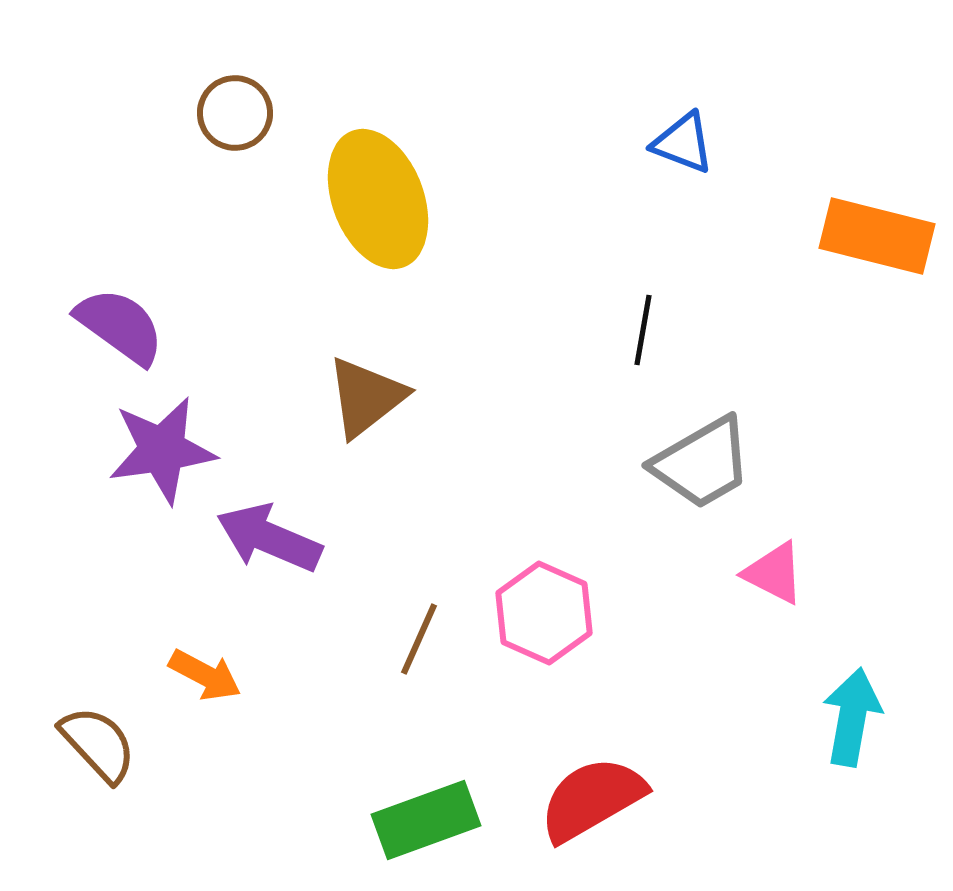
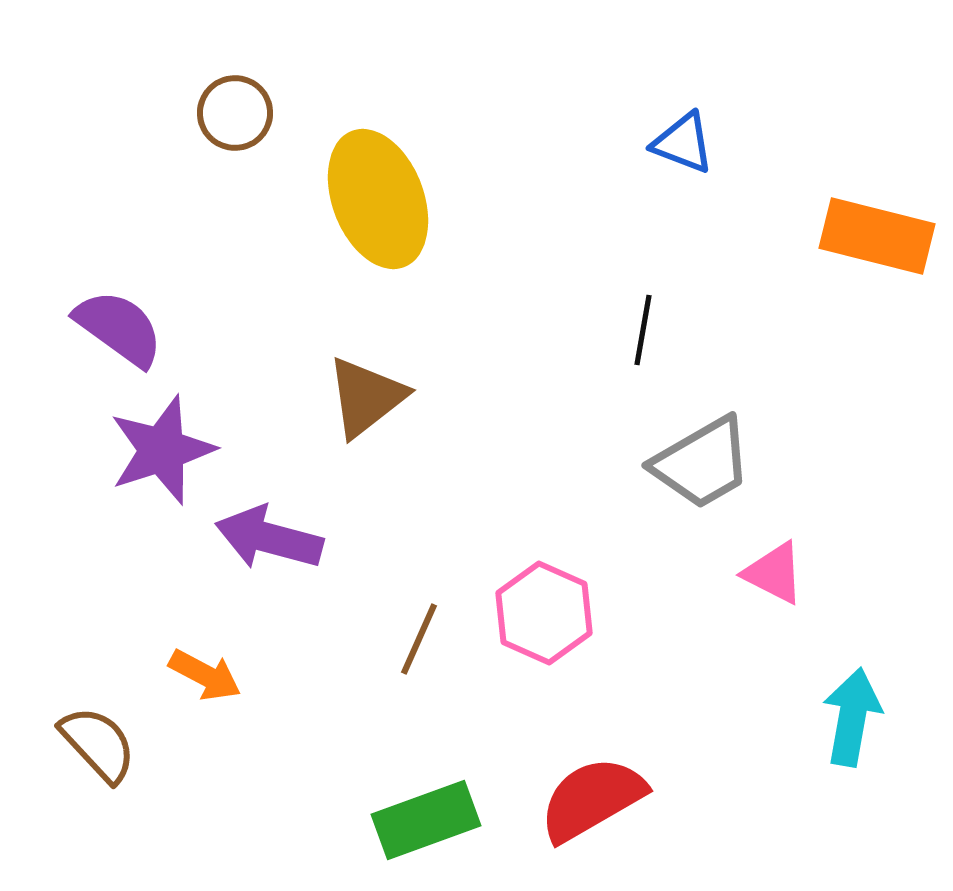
purple semicircle: moved 1 px left, 2 px down
purple star: rotated 10 degrees counterclockwise
purple arrow: rotated 8 degrees counterclockwise
